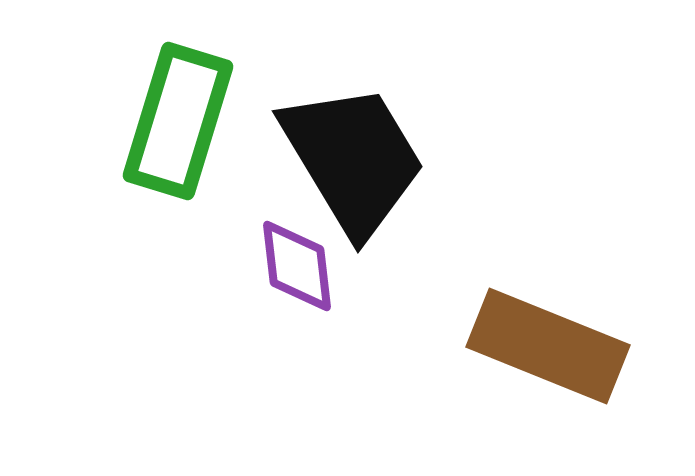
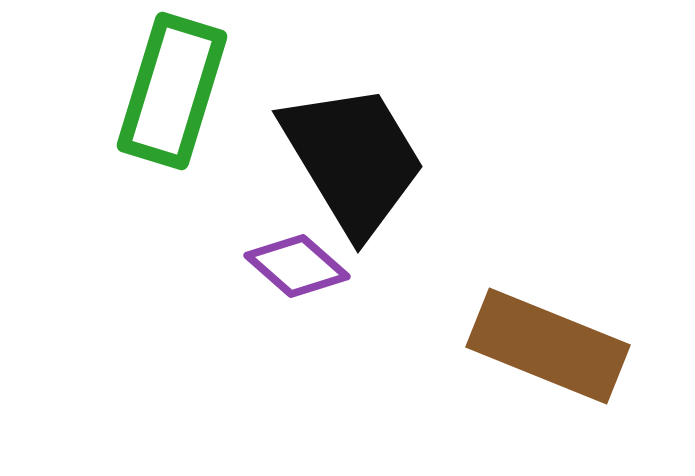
green rectangle: moved 6 px left, 30 px up
purple diamond: rotated 42 degrees counterclockwise
